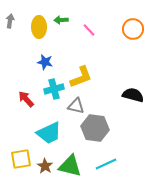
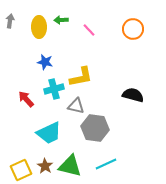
yellow L-shape: rotated 10 degrees clockwise
yellow square: moved 11 px down; rotated 15 degrees counterclockwise
